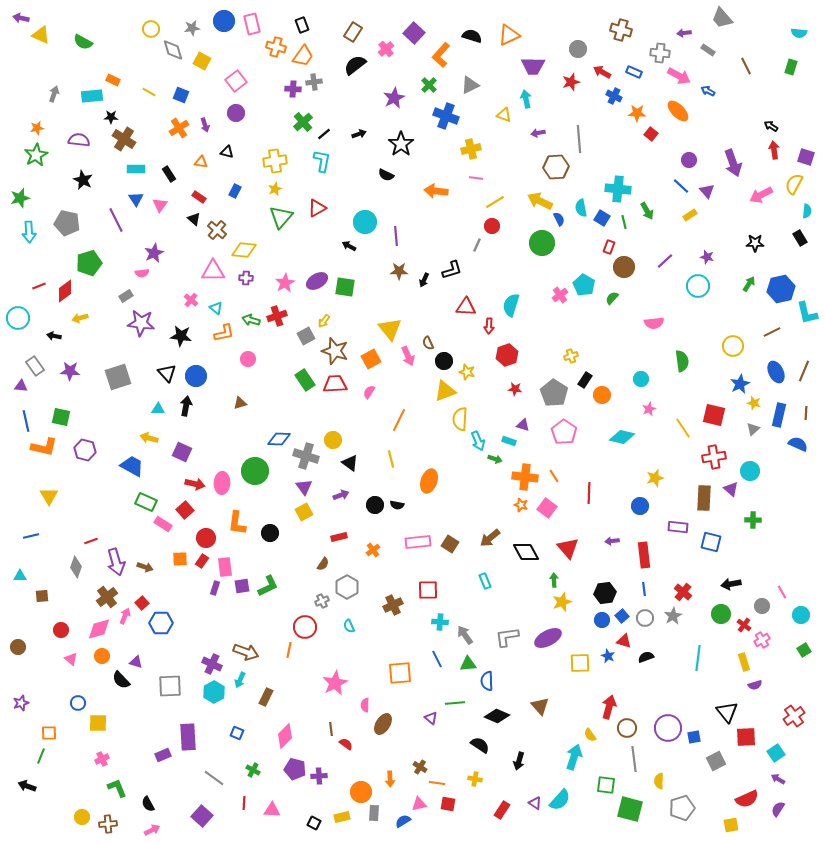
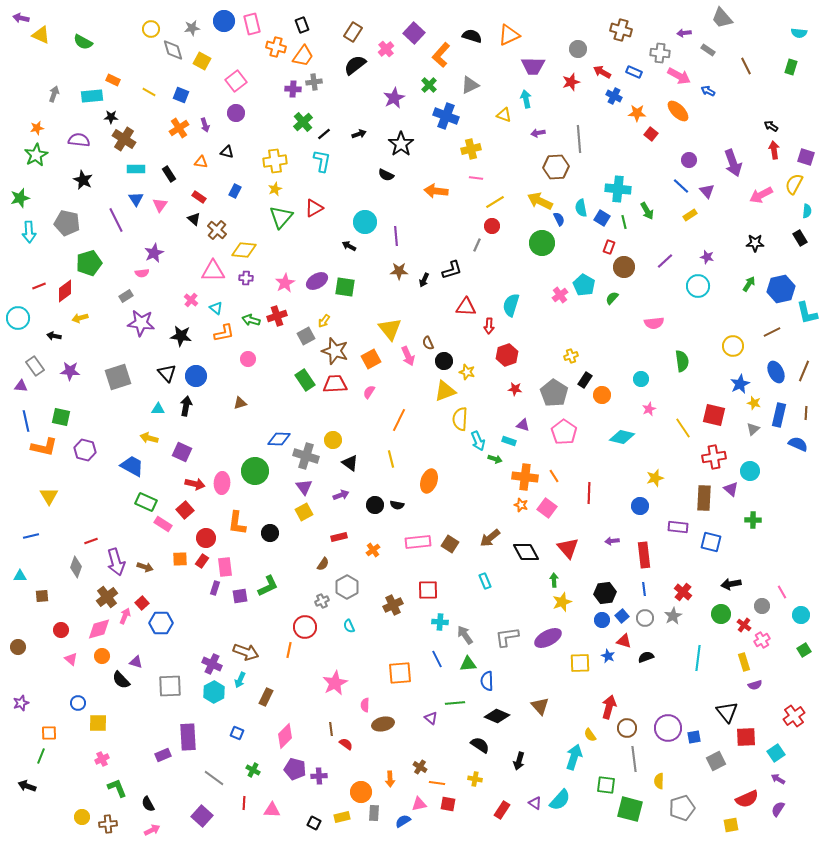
red triangle at (317, 208): moved 3 px left
purple square at (242, 586): moved 2 px left, 10 px down
brown ellipse at (383, 724): rotated 45 degrees clockwise
